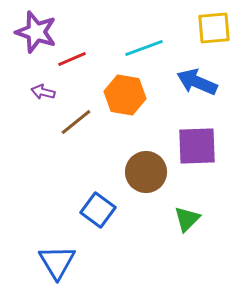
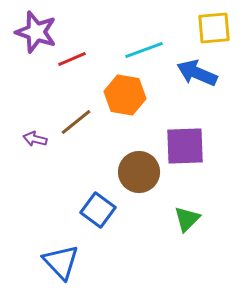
cyan line: moved 2 px down
blue arrow: moved 9 px up
purple arrow: moved 8 px left, 47 px down
purple square: moved 12 px left
brown circle: moved 7 px left
blue triangle: moved 4 px right; rotated 12 degrees counterclockwise
